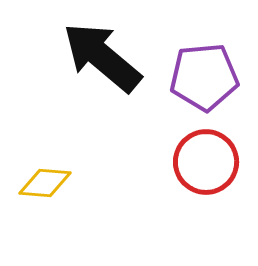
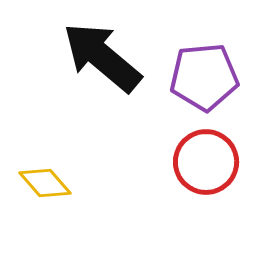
yellow diamond: rotated 44 degrees clockwise
